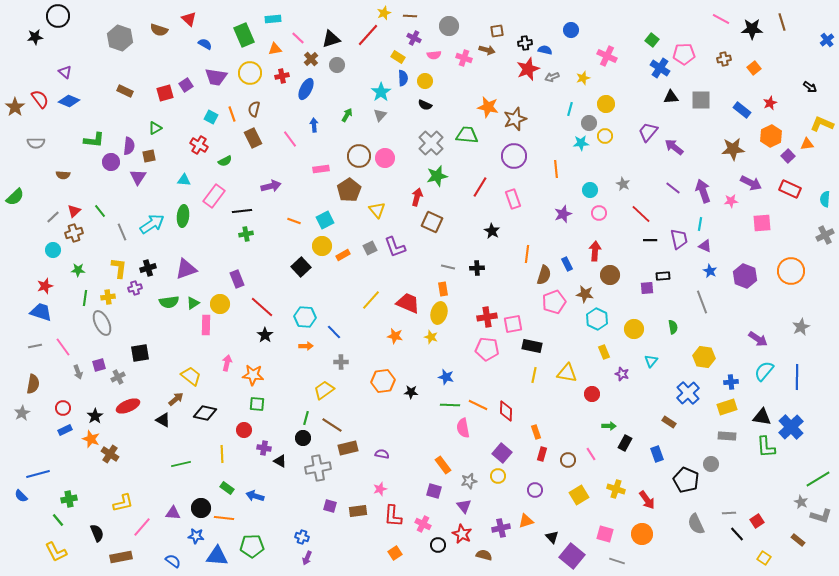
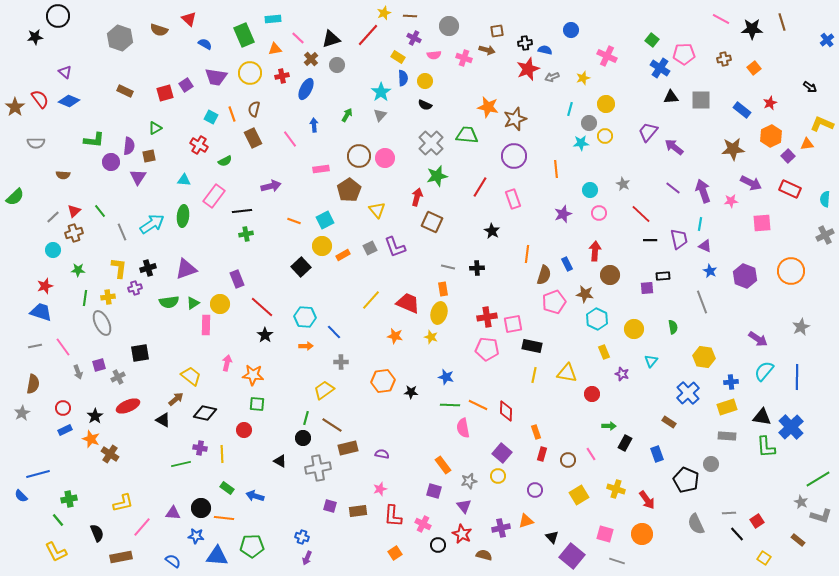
purple cross at (264, 448): moved 64 px left
